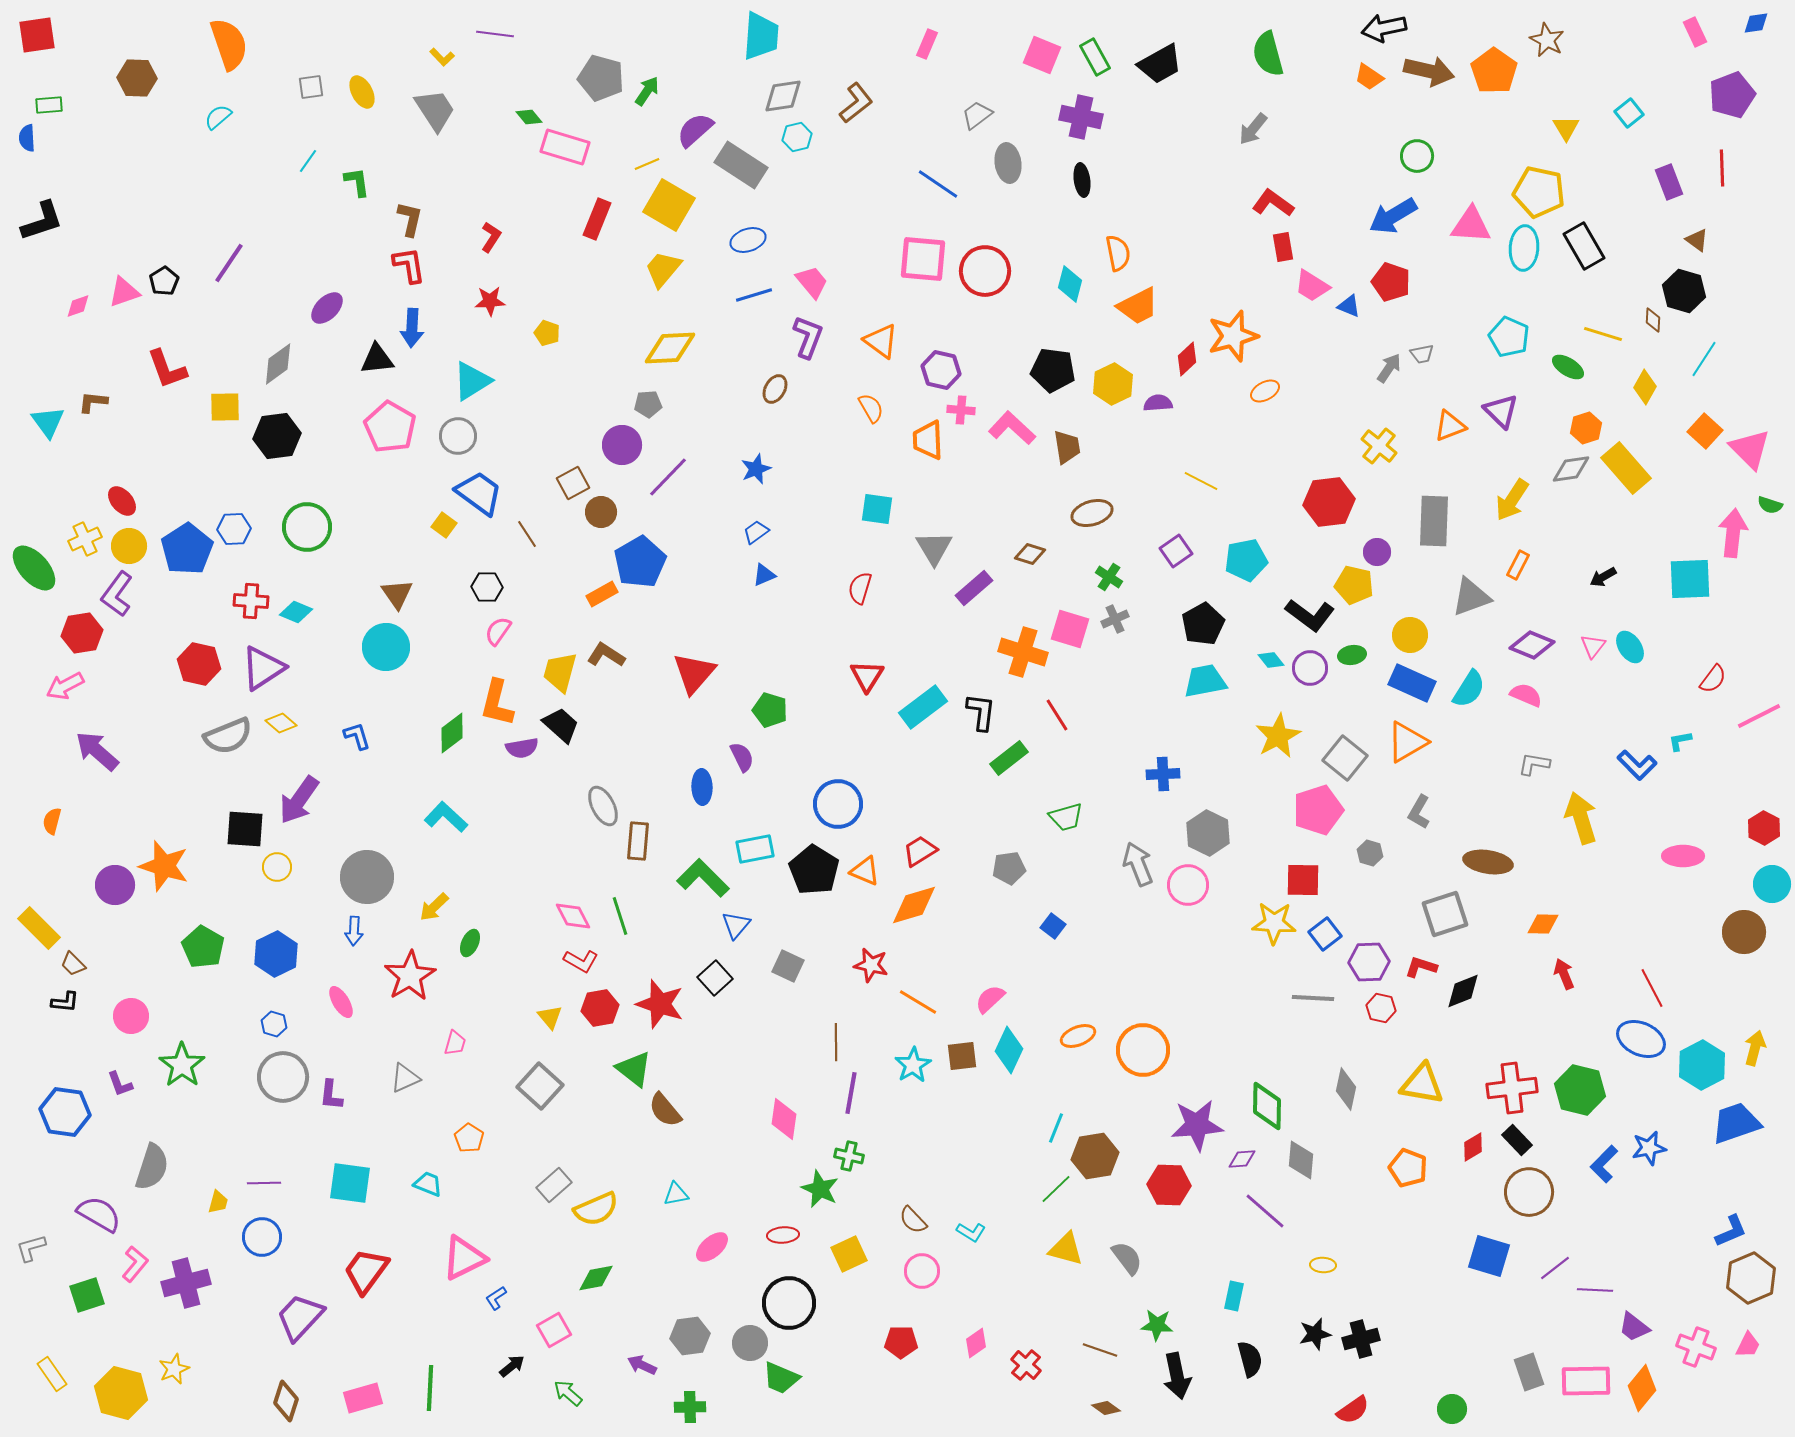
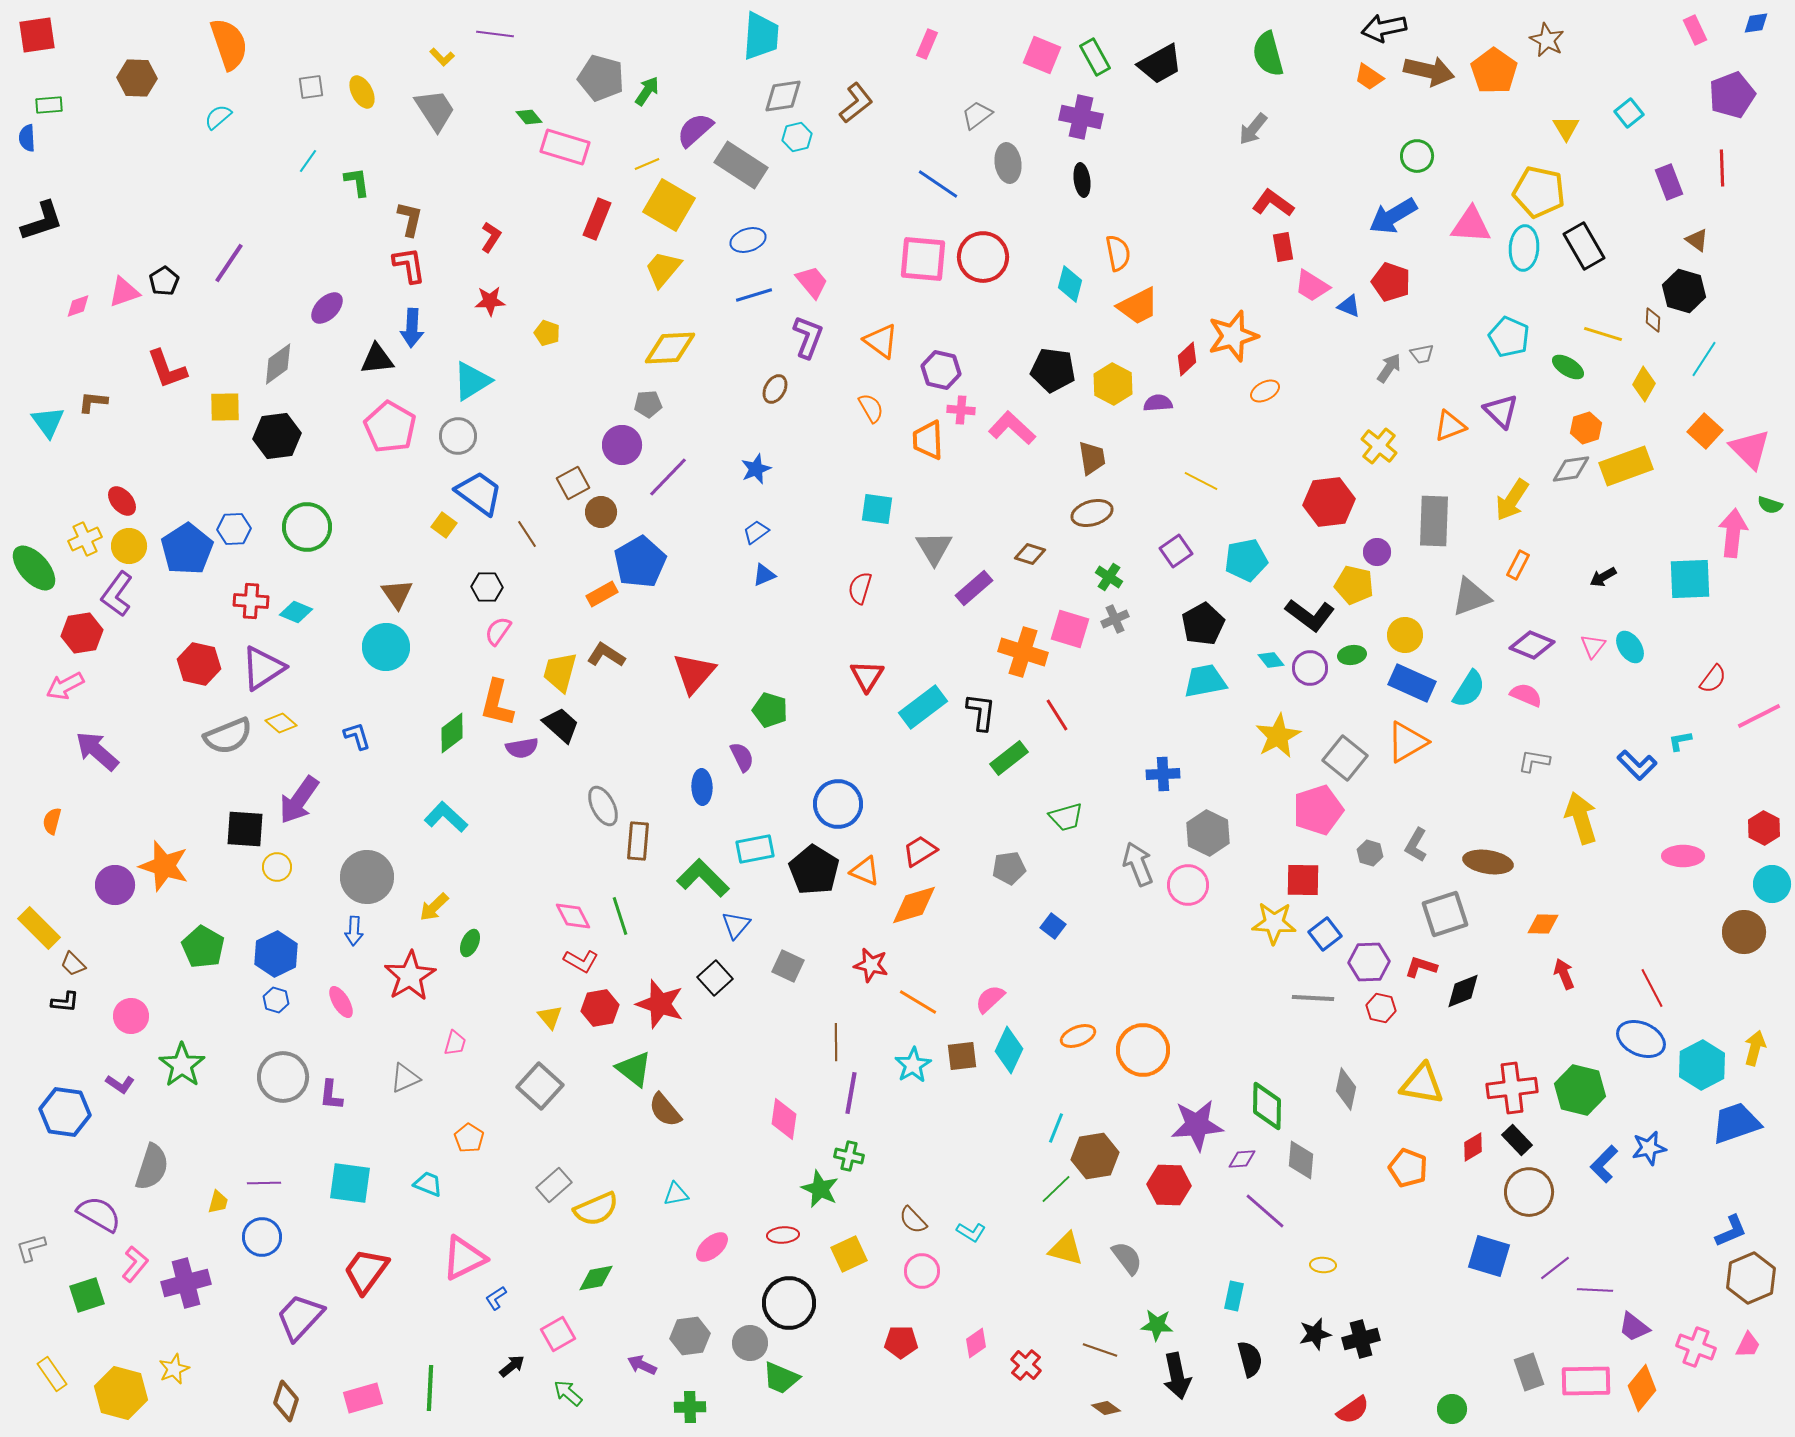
pink rectangle at (1695, 32): moved 2 px up
red circle at (985, 271): moved 2 px left, 14 px up
yellow hexagon at (1113, 384): rotated 6 degrees counterclockwise
yellow diamond at (1645, 387): moved 1 px left, 3 px up
brown trapezoid at (1067, 447): moved 25 px right, 11 px down
yellow rectangle at (1626, 468): moved 2 px up; rotated 69 degrees counterclockwise
yellow circle at (1410, 635): moved 5 px left
gray L-shape at (1534, 764): moved 3 px up
gray L-shape at (1419, 812): moved 3 px left, 33 px down
blue hexagon at (274, 1024): moved 2 px right, 24 px up
purple L-shape at (120, 1084): rotated 36 degrees counterclockwise
pink square at (554, 1330): moved 4 px right, 4 px down
